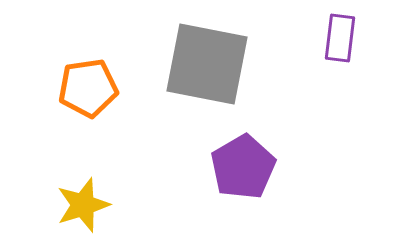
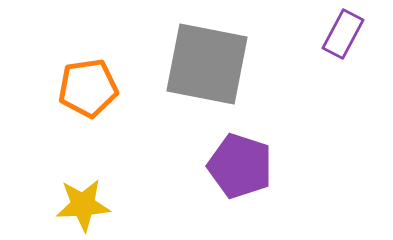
purple rectangle: moved 3 px right, 4 px up; rotated 21 degrees clockwise
purple pentagon: moved 3 px left, 1 px up; rotated 24 degrees counterclockwise
yellow star: rotated 14 degrees clockwise
